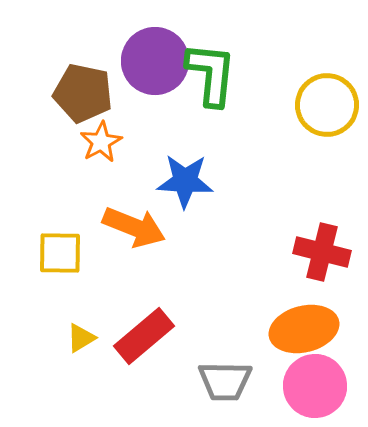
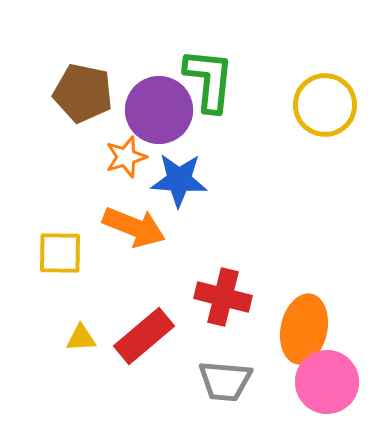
purple circle: moved 4 px right, 49 px down
green L-shape: moved 2 px left, 6 px down
yellow circle: moved 2 px left
orange star: moved 25 px right, 15 px down; rotated 12 degrees clockwise
blue star: moved 6 px left, 1 px up
red cross: moved 99 px left, 45 px down
orange ellipse: rotated 64 degrees counterclockwise
yellow triangle: rotated 28 degrees clockwise
gray trapezoid: rotated 4 degrees clockwise
pink circle: moved 12 px right, 4 px up
